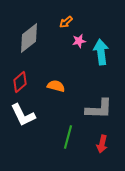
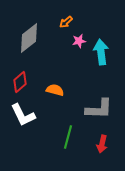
orange semicircle: moved 1 px left, 4 px down
